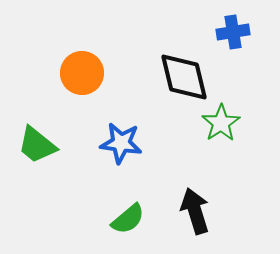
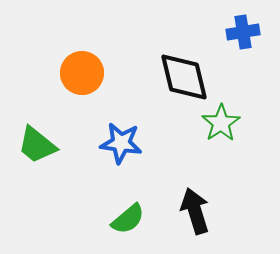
blue cross: moved 10 px right
